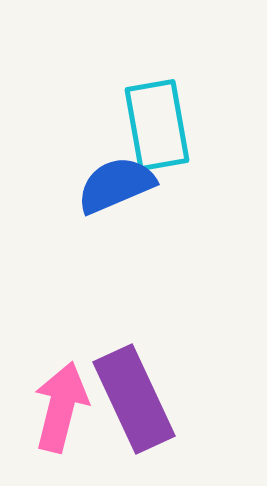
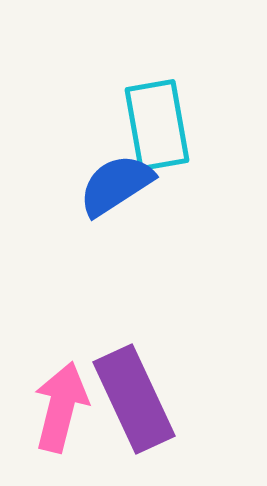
blue semicircle: rotated 10 degrees counterclockwise
